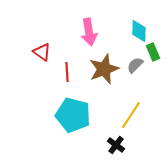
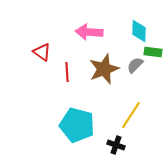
pink arrow: rotated 104 degrees clockwise
green rectangle: rotated 60 degrees counterclockwise
cyan pentagon: moved 4 px right, 10 px down
black cross: rotated 18 degrees counterclockwise
